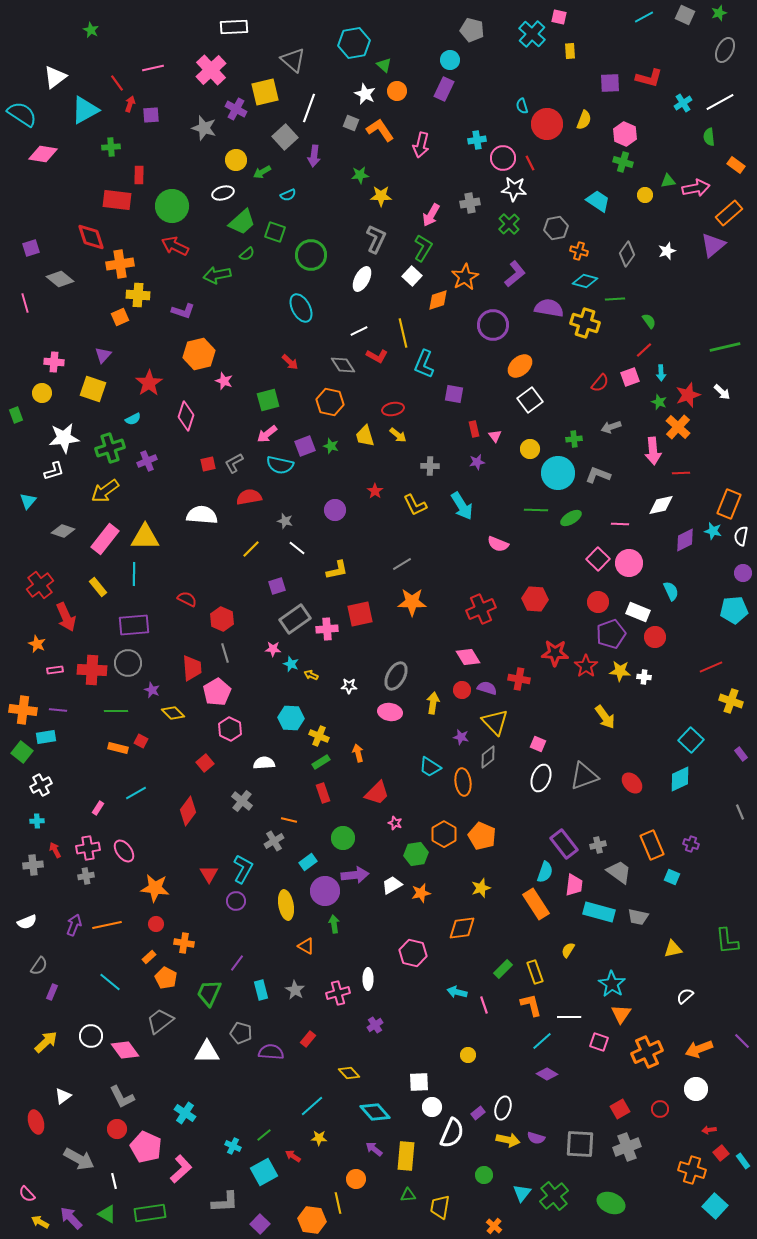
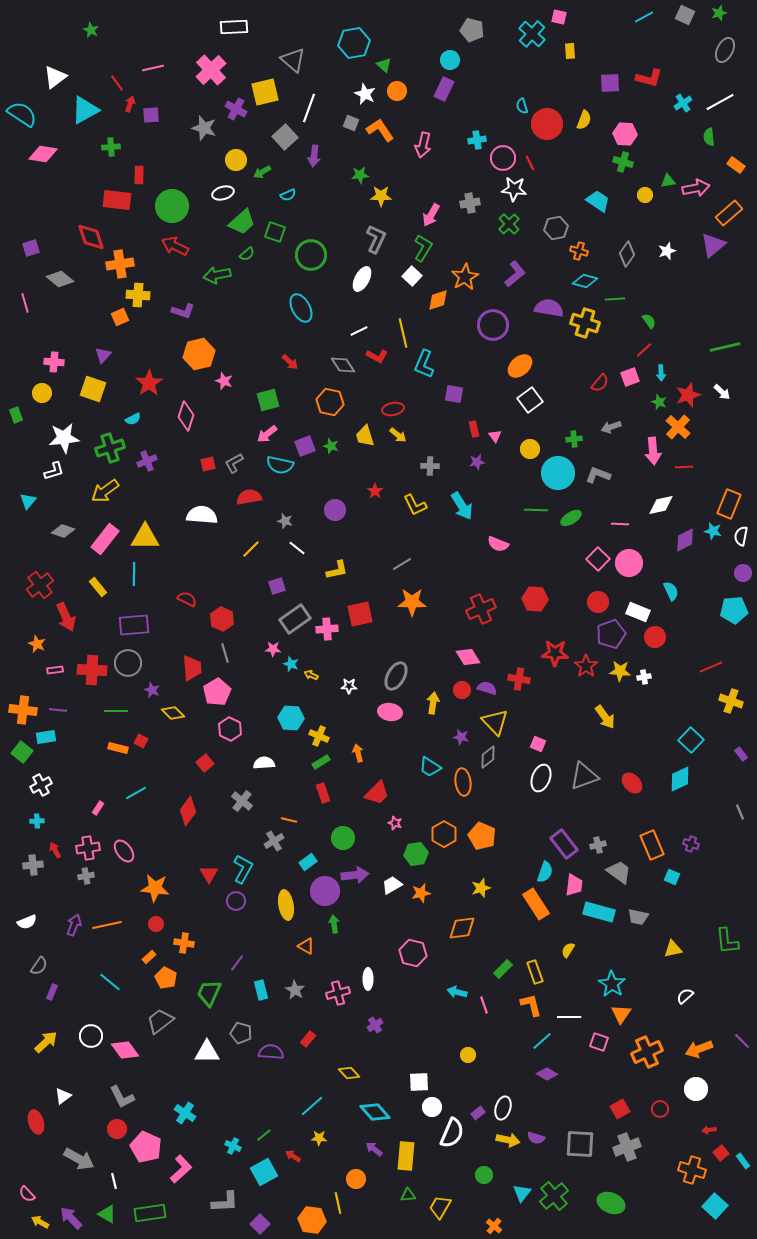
pink hexagon at (625, 134): rotated 20 degrees counterclockwise
pink arrow at (421, 145): moved 2 px right
red line at (681, 473): moved 3 px right, 6 px up
white cross at (644, 677): rotated 16 degrees counterclockwise
yellow trapezoid at (440, 1207): rotated 20 degrees clockwise
